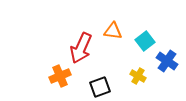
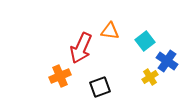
orange triangle: moved 3 px left
yellow cross: moved 12 px right, 1 px down; rotated 28 degrees clockwise
